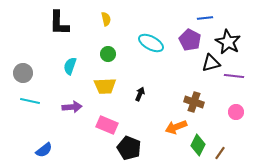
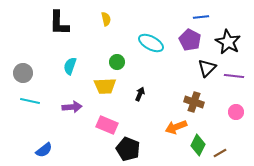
blue line: moved 4 px left, 1 px up
green circle: moved 9 px right, 8 px down
black triangle: moved 4 px left, 5 px down; rotated 30 degrees counterclockwise
black pentagon: moved 1 px left, 1 px down
brown line: rotated 24 degrees clockwise
